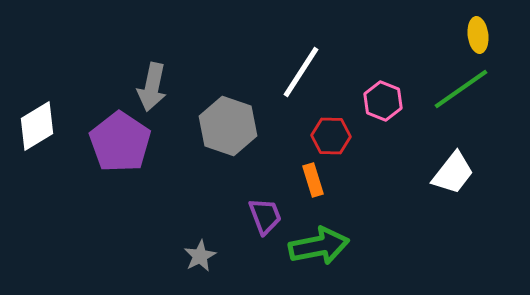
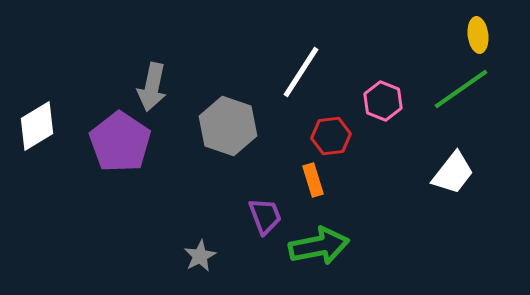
red hexagon: rotated 9 degrees counterclockwise
